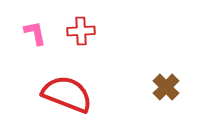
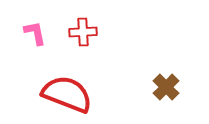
red cross: moved 2 px right, 1 px down
